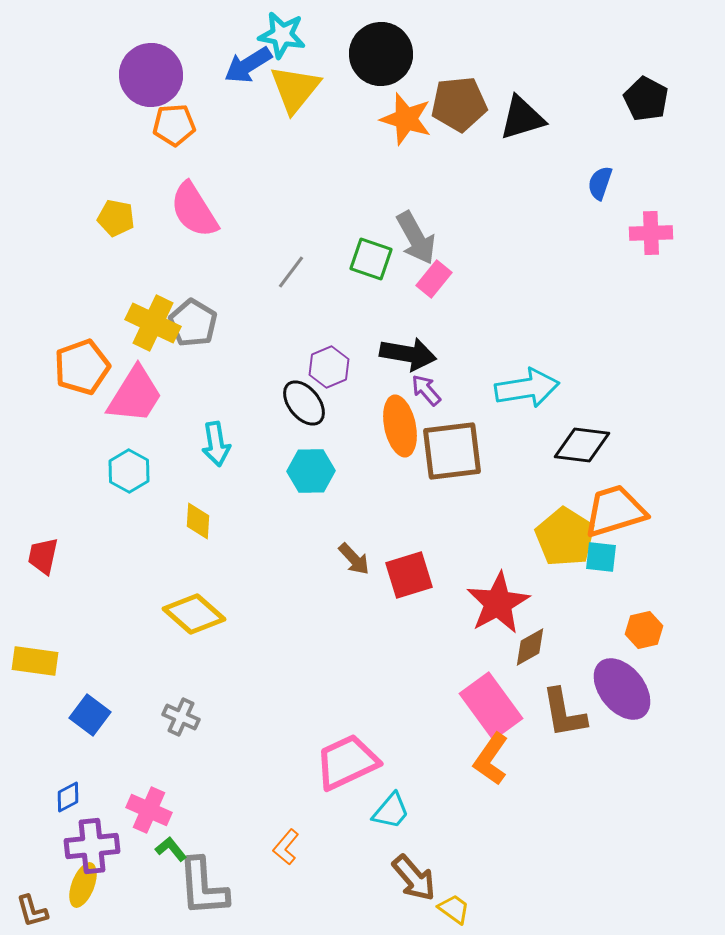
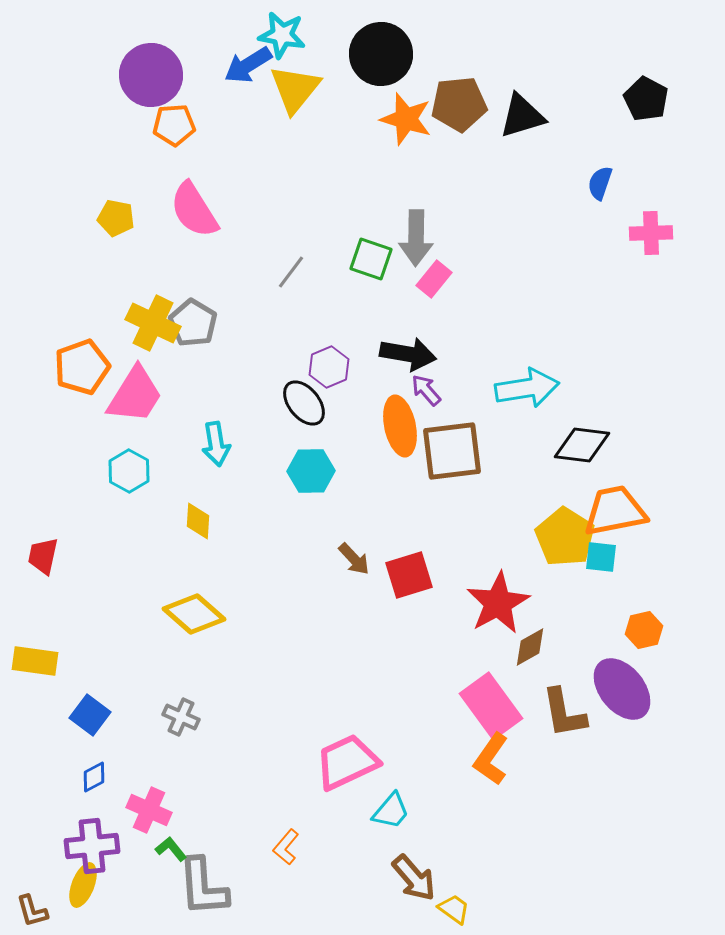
black triangle at (522, 118): moved 2 px up
gray arrow at (416, 238): rotated 30 degrees clockwise
orange trapezoid at (615, 511): rotated 6 degrees clockwise
blue diamond at (68, 797): moved 26 px right, 20 px up
